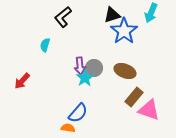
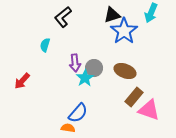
purple arrow: moved 5 px left, 3 px up
